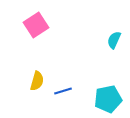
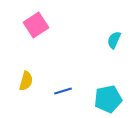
yellow semicircle: moved 11 px left
